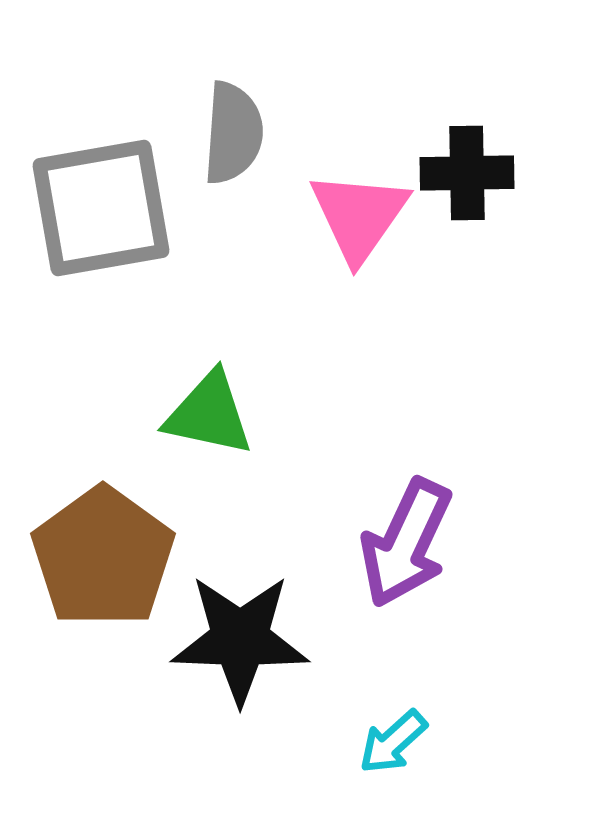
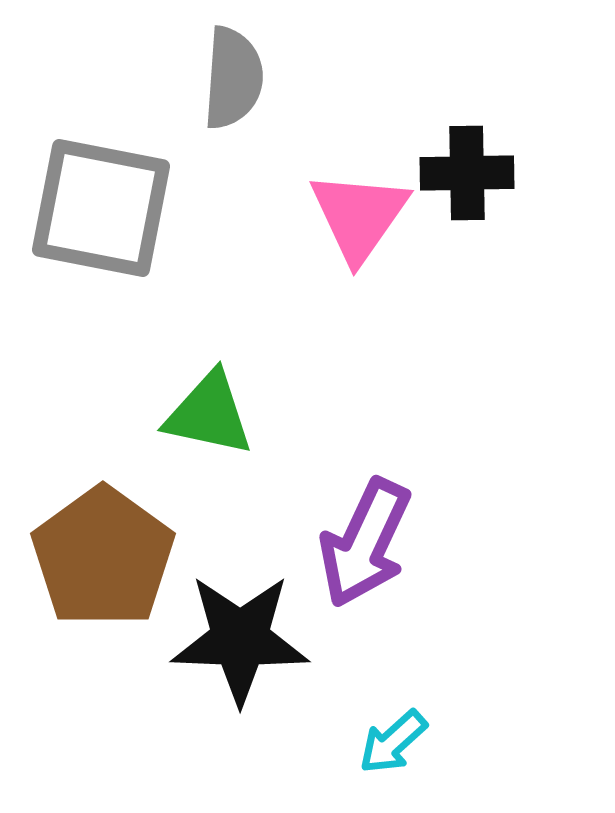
gray semicircle: moved 55 px up
gray square: rotated 21 degrees clockwise
purple arrow: moved 41 px left
